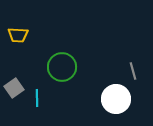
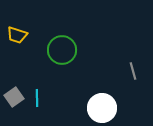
yellow trapezoid: moved 1 px left; rotated 15 degrees clockwise
green circle: moved 17 px up
gray square: moved 9 px down
white circle: moved 14 px left, 9 px down
